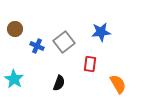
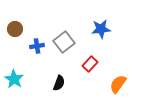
blue star: moved 3 px up
blue cross: rotated 32 degrees counterclockwise
red rectangle: rotated 35 degrees clockwise
orange semicircle: rotated 114 degrees counterclockwise
